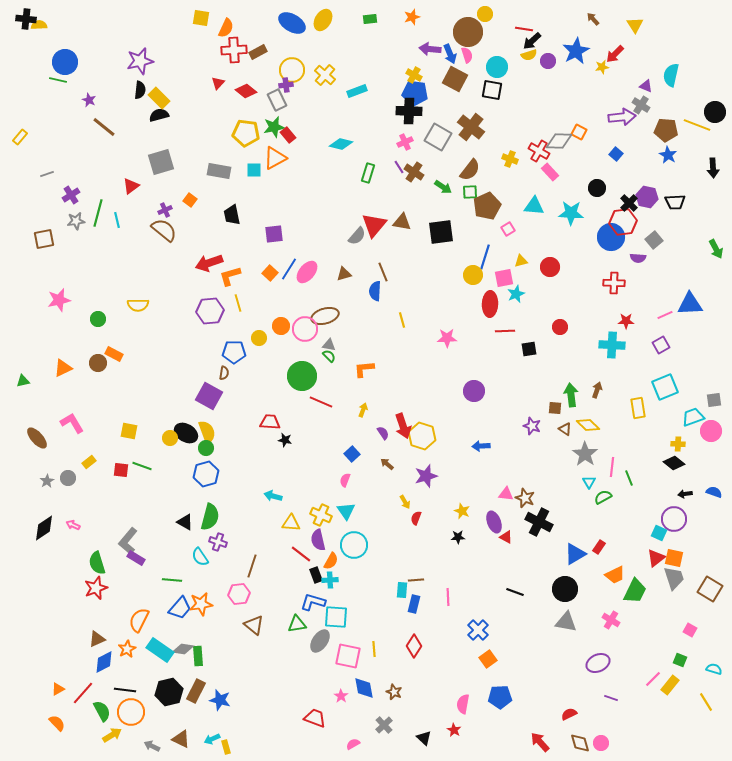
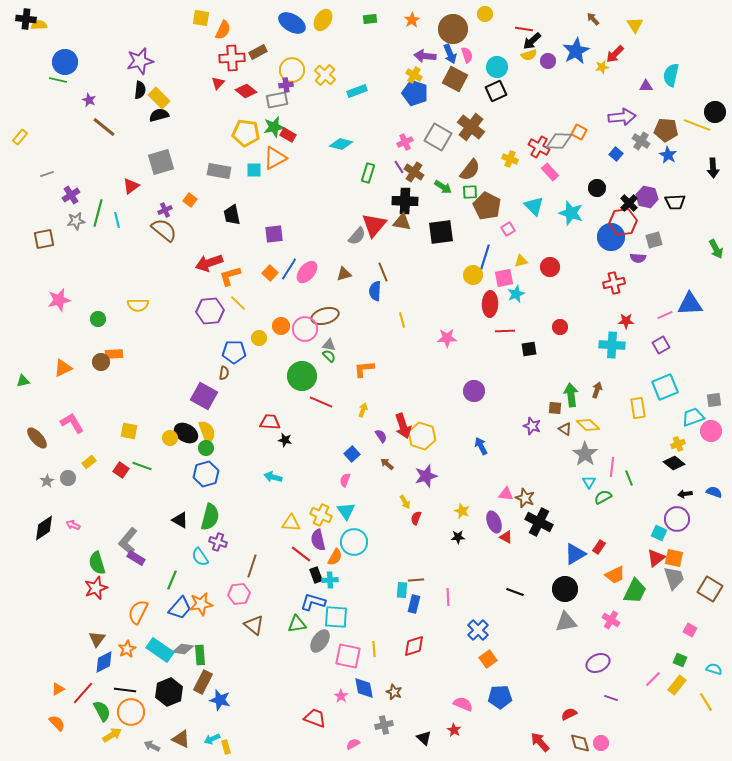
orange star at (412, 17): moved 3 px down; rotated 14 degrees counterclockwise
orange semicircle at (226, 28): moved 3 px left, 2 px down
brown circle at (468, 32): moved 15 px left, 3 px up
purple arrow at (430, 49): moved 5 px left, 7 px down
red cross at (234, 50): moved 2 px left, 8 px down
purple triangle at (646, 86): rotated 24 degrees counterclockwise
black square at (492, 90): moved 4 px right, 1 px down; rotated 35 degrees counterclockwise
blue pentagon at (415, 93): rotated 10 degrees clockwise
gray rectangle at (277, 100): rotated 75 degrees counterclockwise
gray cross at (641, 105): moved 36 px down
black cross at (409, 111): moved 4 px left, 90 px down
red rectangle at (288, 135): rotated 21 degrees counterclockwise
red cross at (539, 151): moved 4 px up
brown pentagon at (487, 206): rotated 20 degrees counterclockwise
cyan triangle at (534, 206): rotated 40 degrees clockwise
cyan star at (571, 213): rotated 15 degrees clockwise
gray square at (654, 240): rotated 24 degrees clockwise
red cross at (614, 283): rotated 15 degrees counterclockwise
yellow line at (238, 303): rotated 30 degrees counterclockwise
orange rectangle at (114, 354): rotated 30 degrees counterclockwise
brown circle at (98, 363): moved 3 px right, 1 px up
purple square at (209, 396): moved 5 px left
purple semicircle at (383, 433): moved 2 px left, 3 px down
yellow cross at (678, 444): rotated 24 degrees counterclockwise
blue arrow at (481, 446): rotated 66 degrees clockwise
red square at (121, 470): rotated 28 degrees clockwise
cyan arrow at (273, 496): moved 19 px up
purple circle at (674, 519): moved 3 px right
black triangle at (185, 522): moved 5 px left, 2 px up
cyan circle at (354, 545): moved 3 px up
orange semicircle at (331, 561): moved 4 px right, 4 px up
green line at (172, 580): rotated 72 degrees counterclockwise
orange semicircle at (139, 620): moved 1 px left, 8 px up
gray triangle at (566, 622): rotated 20 degrees counterclockwise
brown triangle at (97, 639): rotated 30 degrees counterclockwise
red diamond at (414, 646): rotated 40 degrees clockwise
green rectangle at (198, 656): moved 2 px right, 1 px up
yellow rectangle at (670, 685): moved 7 px right
brown rectangle at (196, 691): moved 7 px right, 9 px up
black hexagon at (169, 692): rotated 8 degrees counterclockwise
pink semicircle at (463, 704): rotated 102 degrees clockwise
gray cross at (384, 725): rotated 30 degrees clockwise
